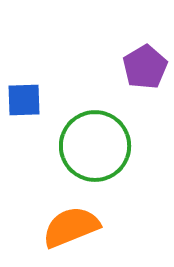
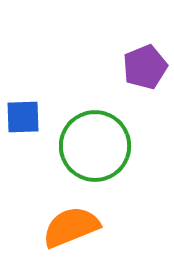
purple pentagon: rotated 9 degrees clockwise
blue square: moved 1 px left, 17 px down
